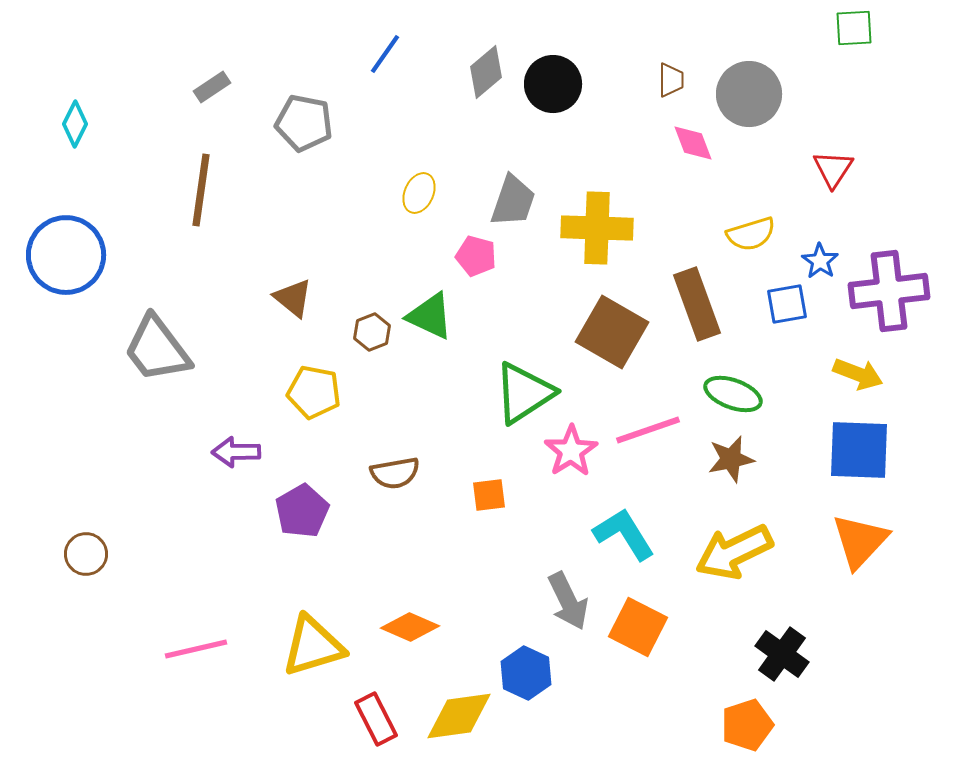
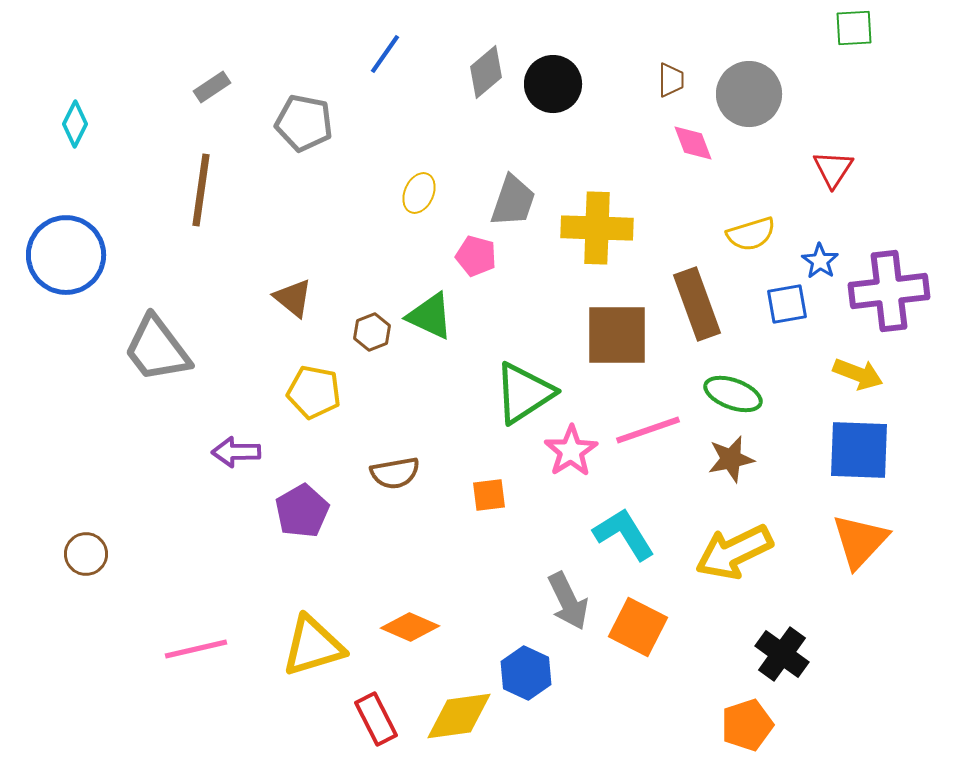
brown square at (612, 332): moved 5 px right, 3 px down; rotated 30 degrees counterclockwise
